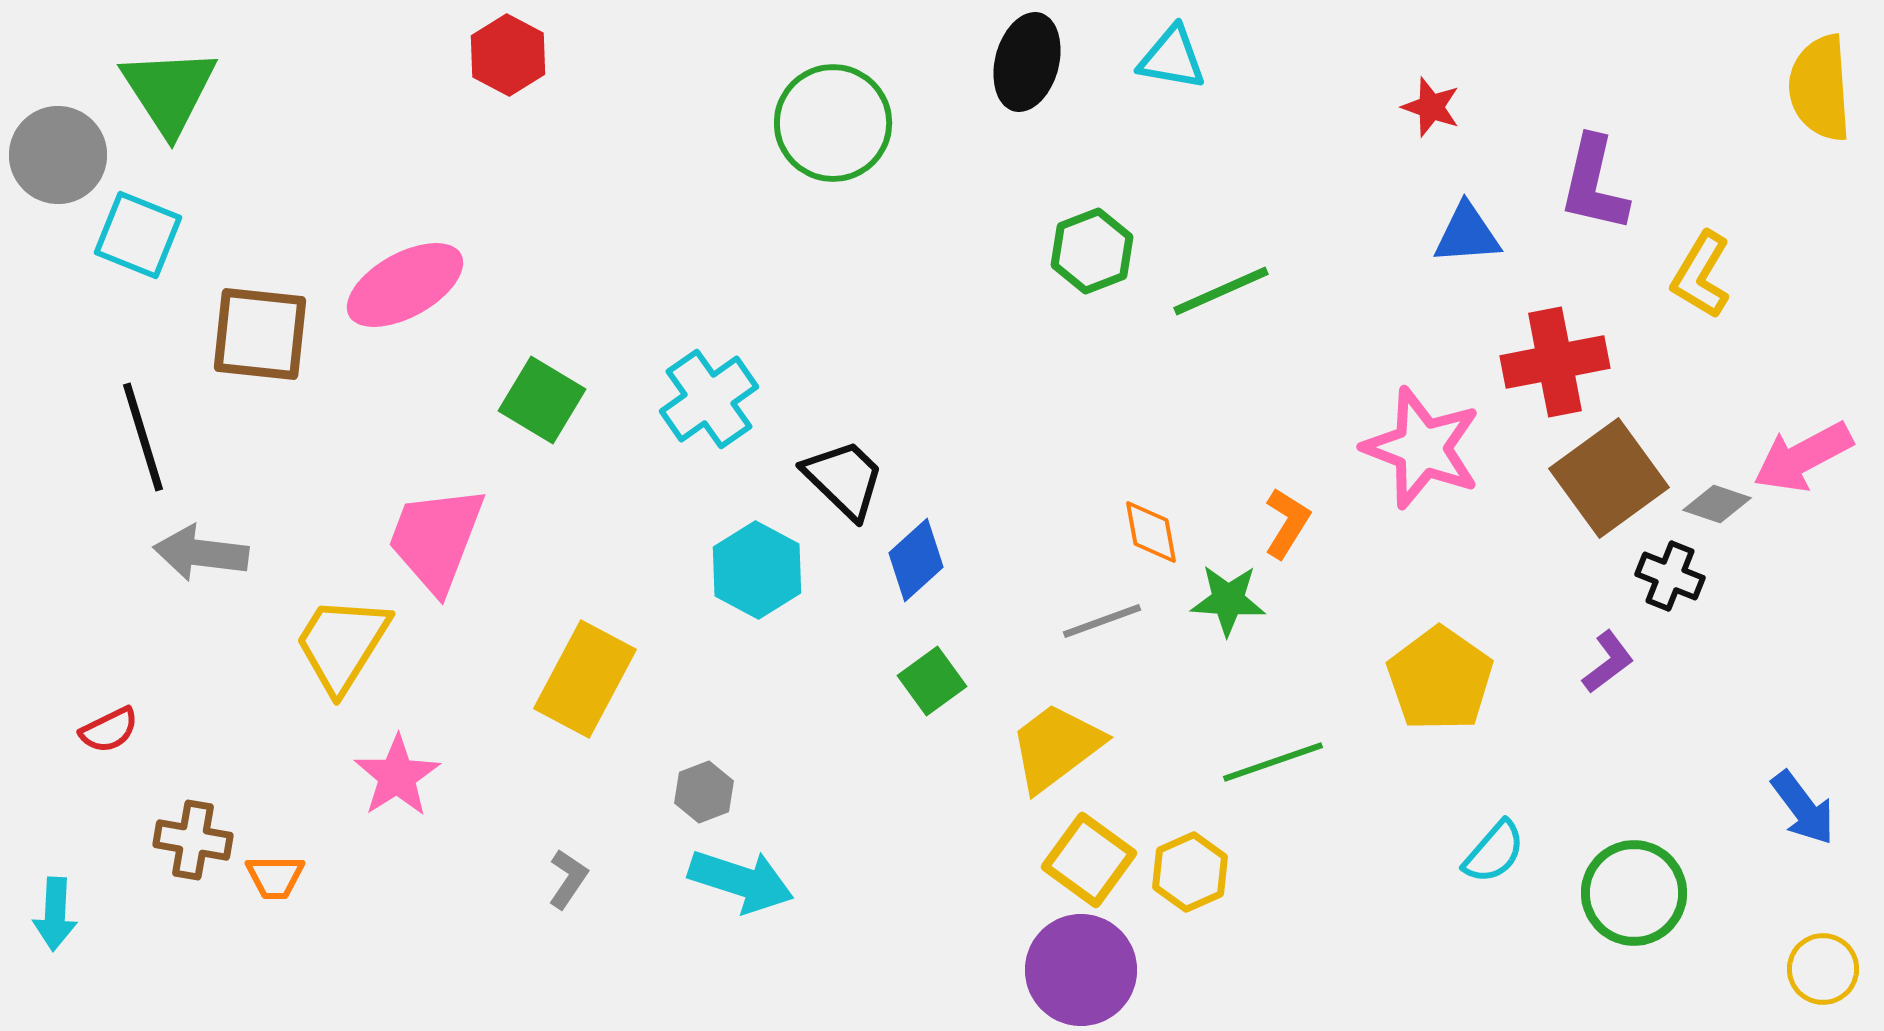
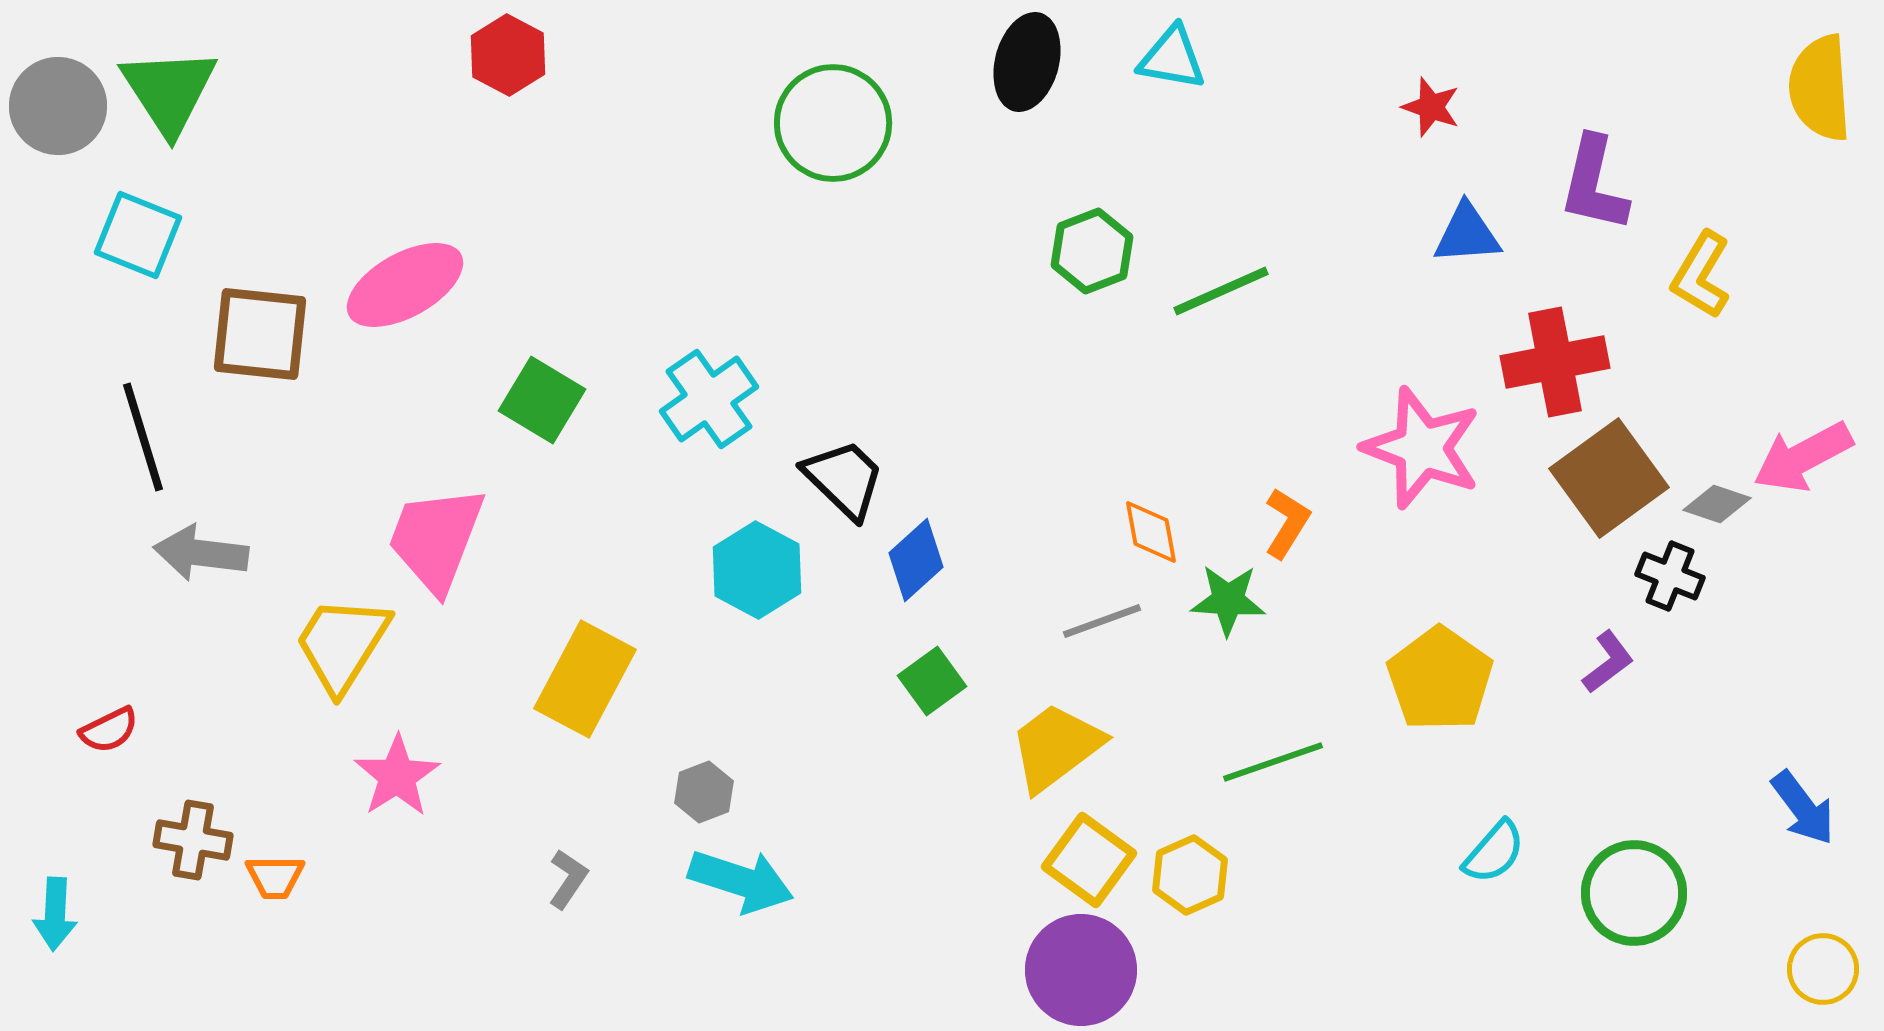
gray circle at (58, 155): moved 49 px up
yellow hexagon at (1190, 872): moved 3 px down
